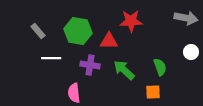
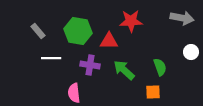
gray arrow: moved 4 px left
